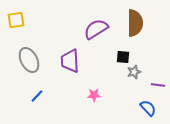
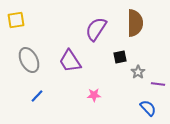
purple semicircle: rotated 25 degrees counterclockwise
black square: moved 3 px left; rotated 16 degrees counterclockwise
purple trapezoid: rotated 30 degrees counterclockwise
gray star: moved 4 px right; rotated 16 degrees counterclockwise
purple line: moved 1 px up
